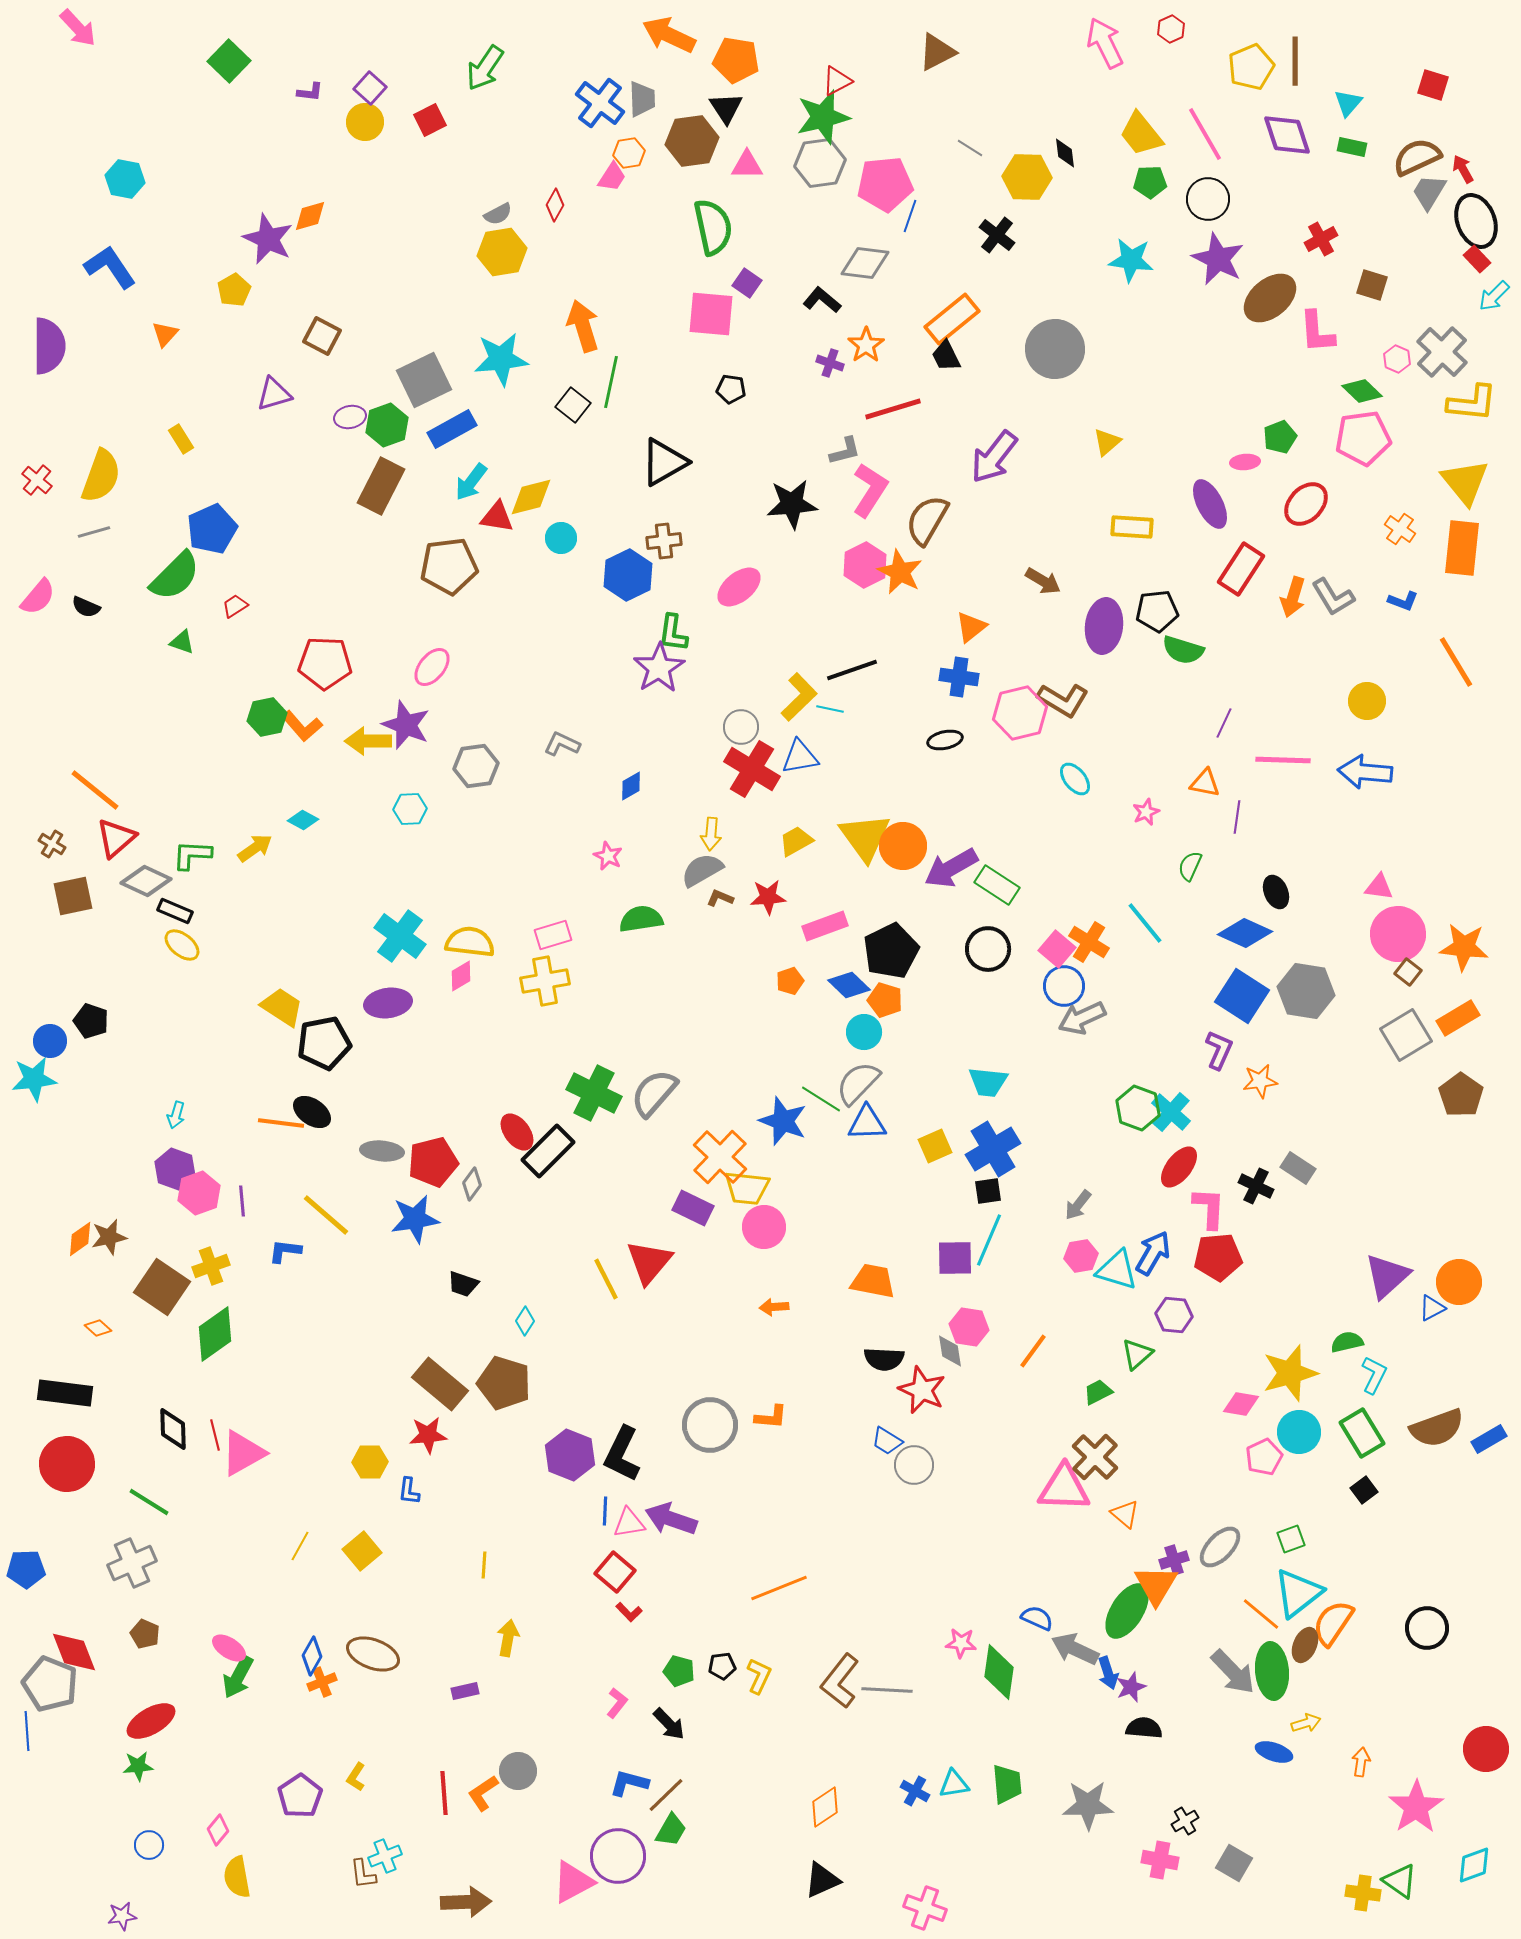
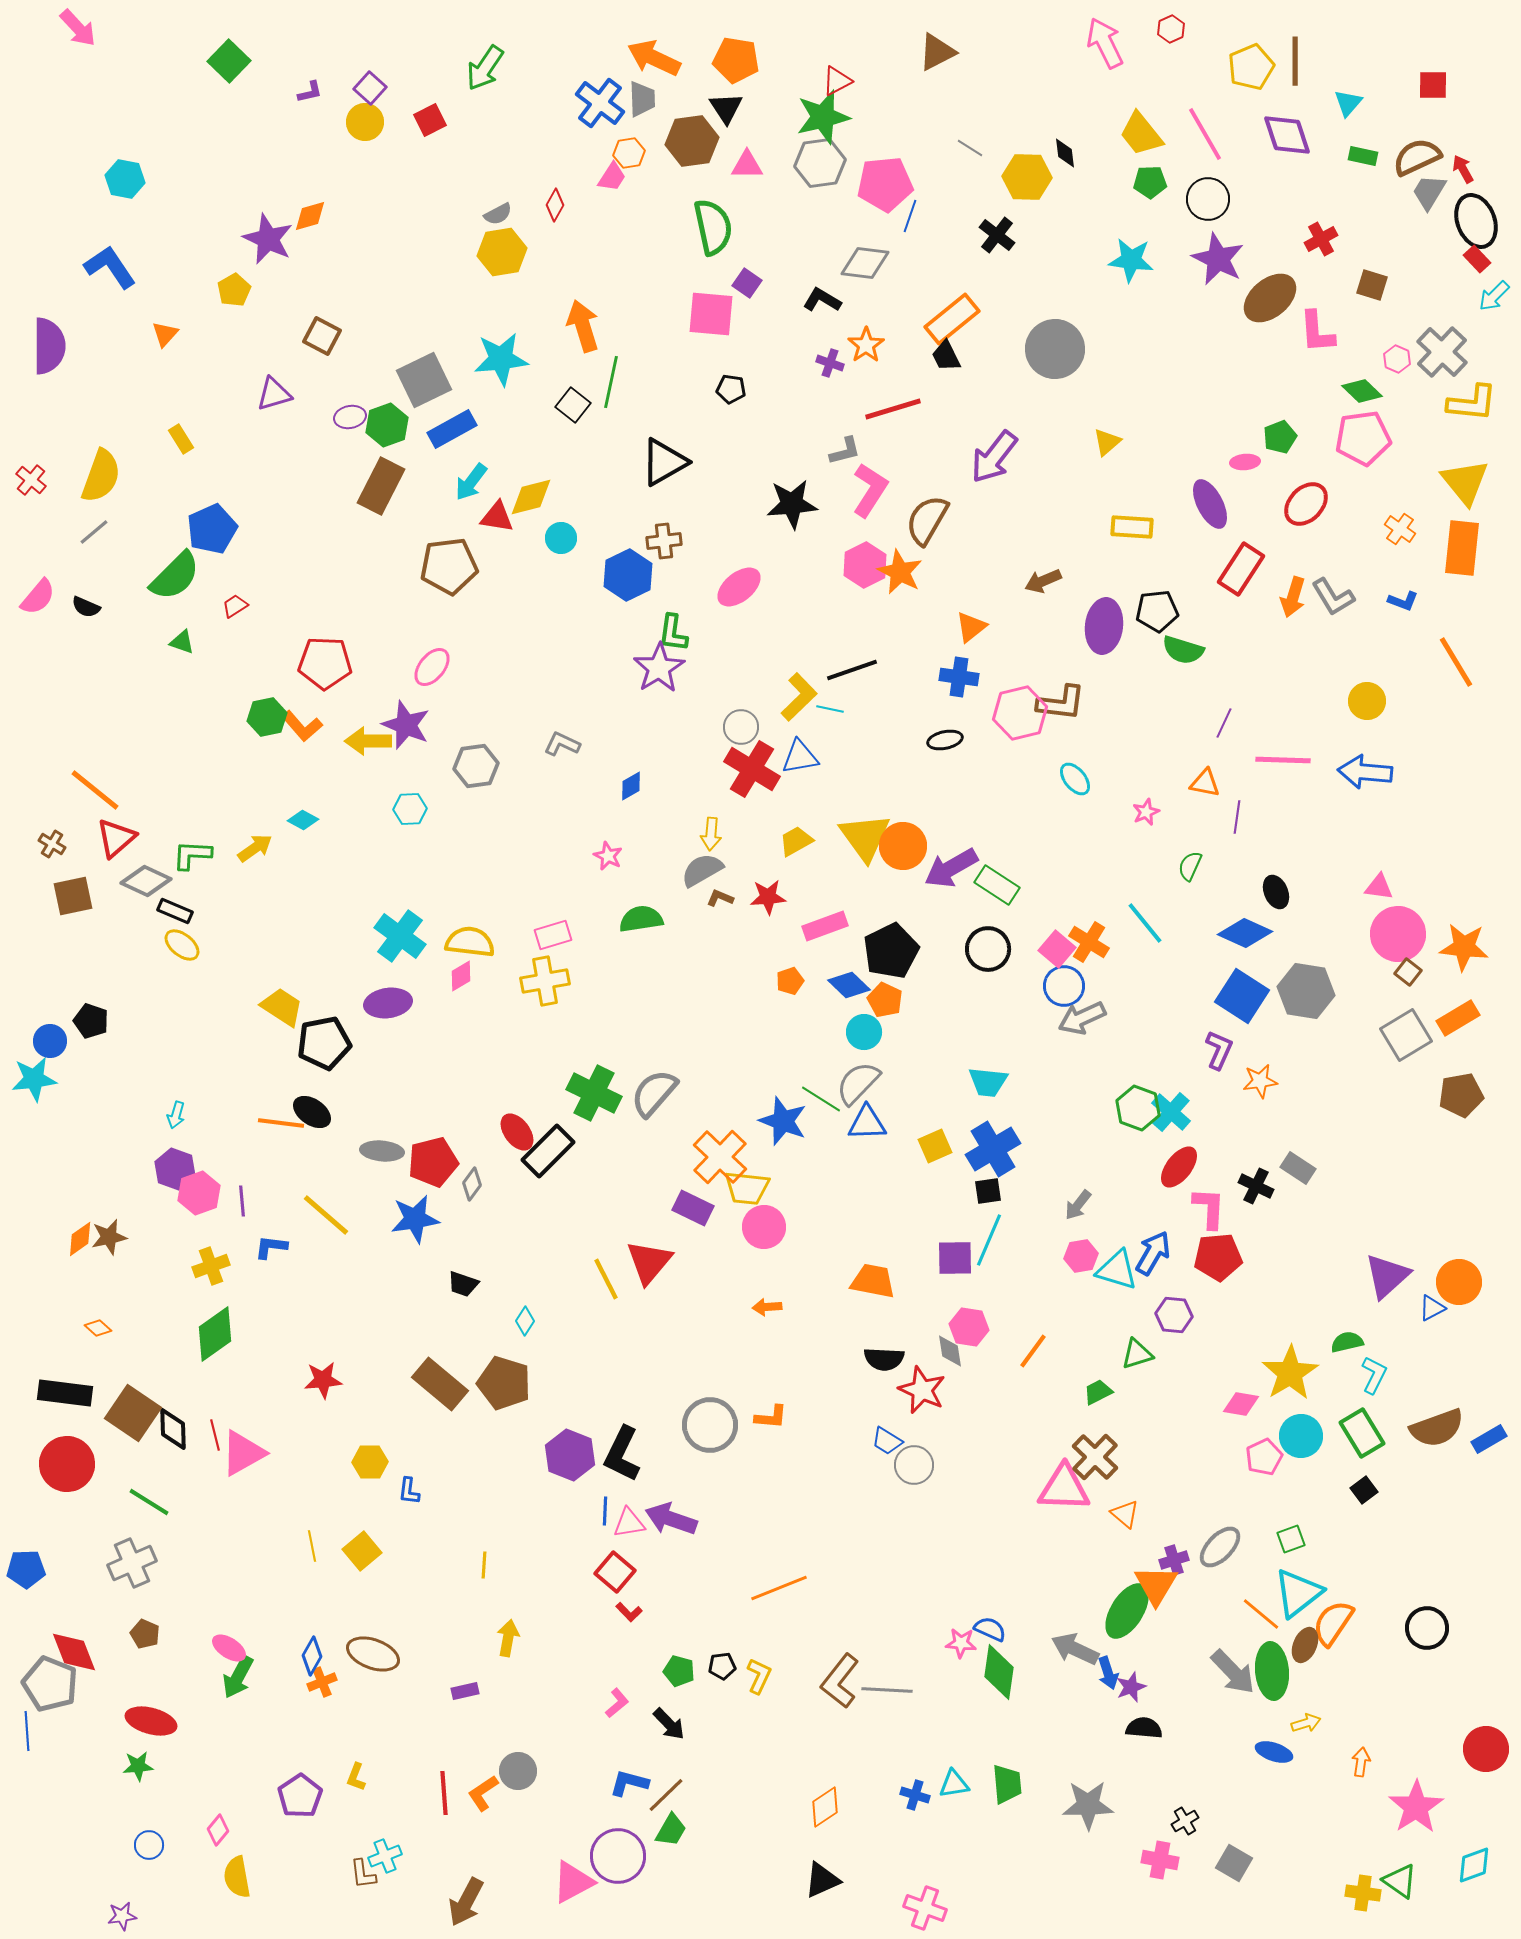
orange arrow at (669, 35): moved 15 px left, 23 px down
red square at (1433, 85): rotated 16 degrees counterclockwise
purple L-shape at (310, 92): rotated 20 degrees counterclockwise
green rectangle at (1352, 147): moved 11 px right, 9 px down
black L-shape at (822, 300): rotated 9 degrees counterclockwise
red cross at (37, 480): moved 6 px left
gray line at (94, 532): rotated 24 degrees counterclockwise
brown arrow at (1043, 581): rotated 126 degrees clockwise
brown L-shape at (1063, 700): moved 2 px left, 3 px down; rotated 24 degrees counterclockwise
orange pentagon at (885, 1000): rotated 8 degrees clockwise
brown pentagon at (1461, 1095): rotated 27 degrees clockwise
blue L-shape at (285, 1251): moved 14 px left, 4 px up
brown square at (162, 1287): moved 29 px left, 126 px down
orange arrow at (774, 1307): moved 7 px left
green triangle at (1137, 1354): rotated 24 degrees clockwise
yellow star at (1290, 1373): rotated 16 degrees counterclockwise
cyan circle at (1299, 1432): moved 2 px right, 4 px down
red star at (428, 1435): moved 105 px left, 55 px up
yellow line at (300, 1546): moved 12 px right; rotated 40 degrees counterclockwise
blue semicircle at (1037, 1618): moved 47 px left, 11 px down
pink L-shape at (617, 1703): rotated 12 degrees clockwise
red ellipse at (151, 1721): rotated 45 degrees clockwise
yellow L-shape at (356, 1777): rotated 12 degrees counterclockwise
blue cross at (915, 1791): moved 4 px down; rotated 12 degrees counterclockwise
brown arrow at (466, 1902): rotated 120 degrees clockwise
